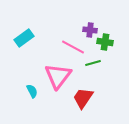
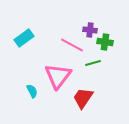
pink line: moved 1 px left, 2 px up
